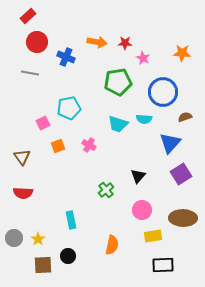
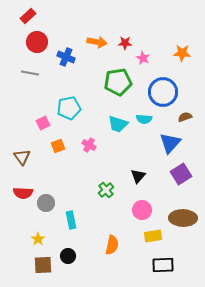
gray circle: moved 32 px right, 35 px up
